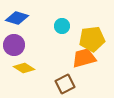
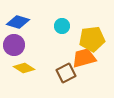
blue diamond: moved 1 px right, 4 px down
brown square: moved 1 px right, 11 px up
